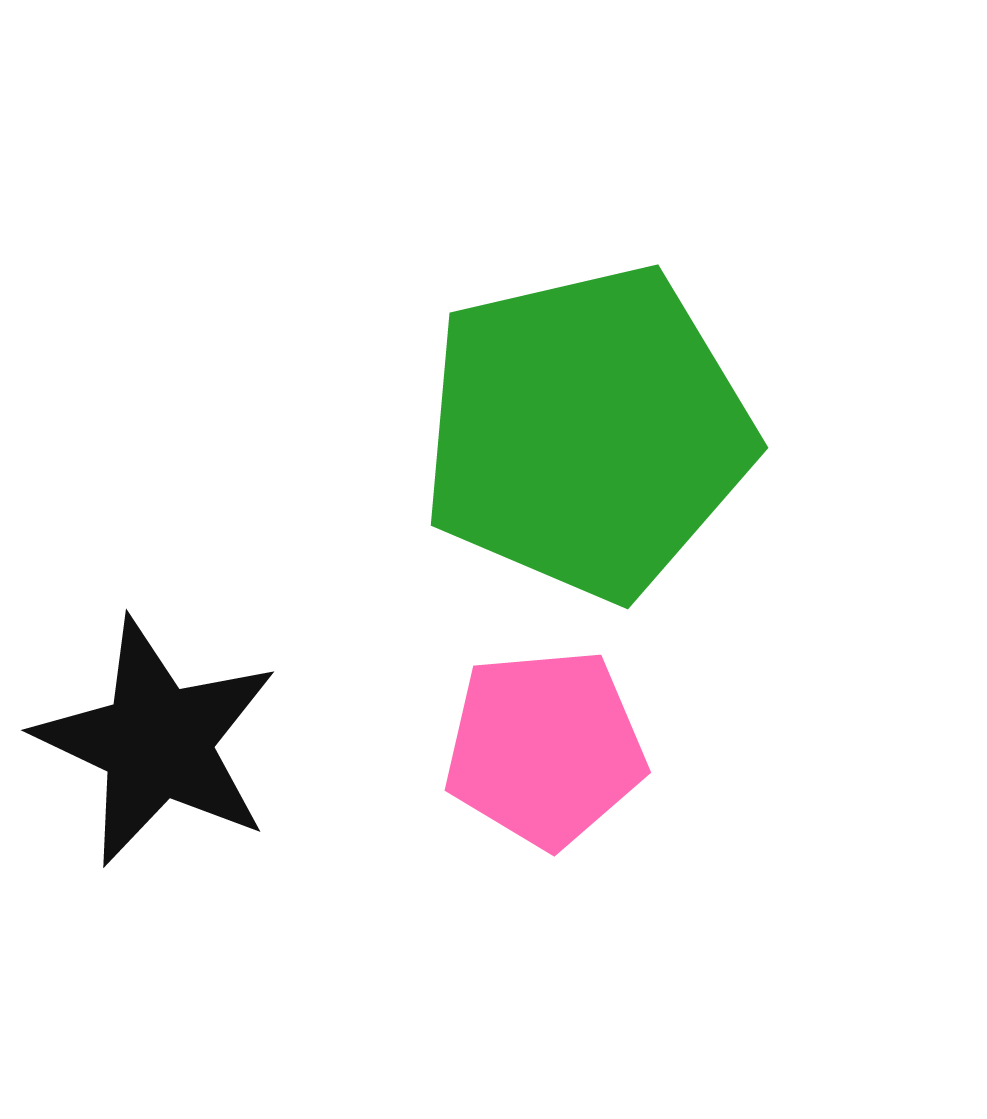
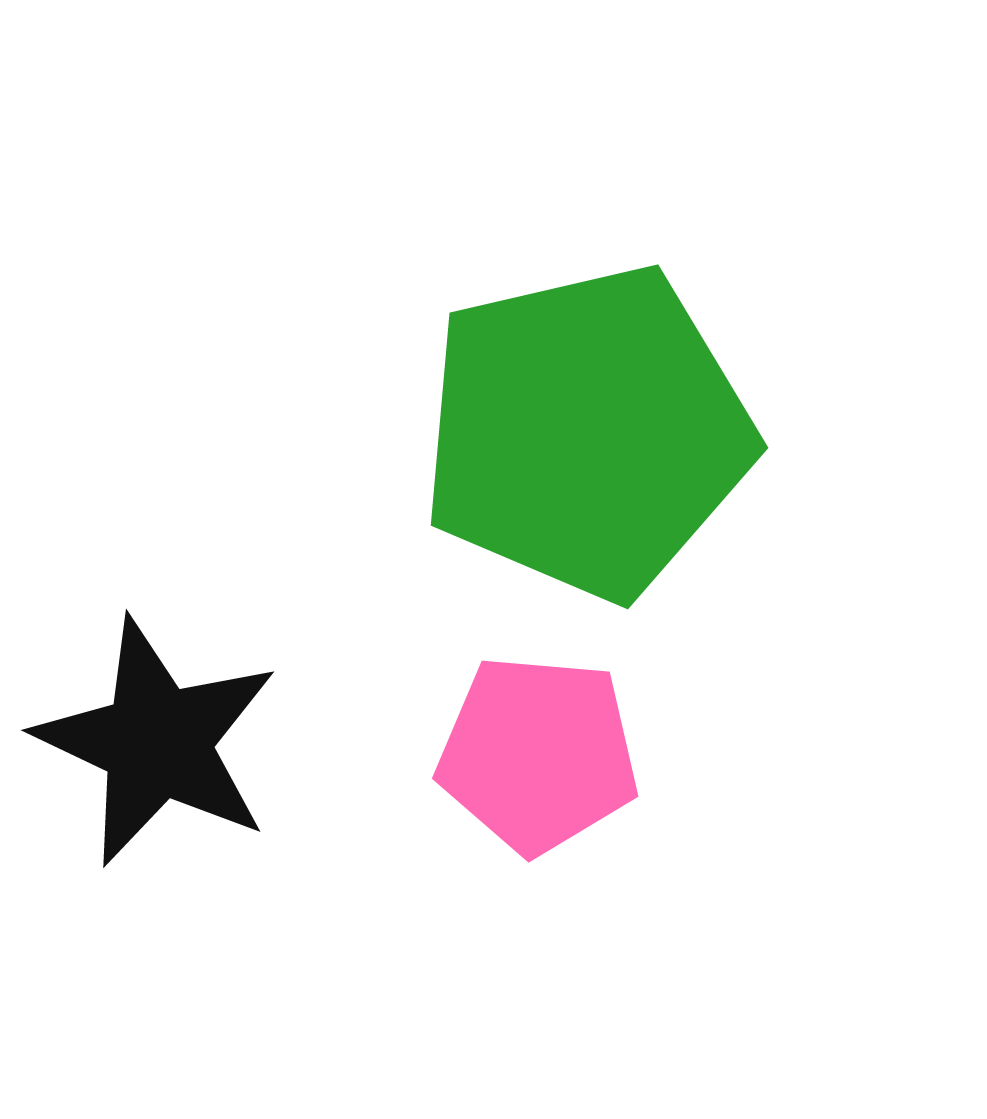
pink pentagon: moved 7 px left, 6 px down; rotated 10 degrees clockwise
